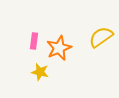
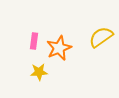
yellow star: moved 1 px left; rotated 18 degrees counterclockwise
